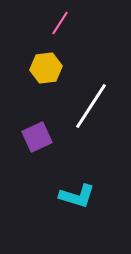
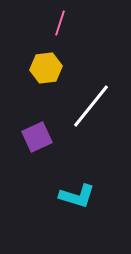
pink line: rotated 15 degrees counterclockwise
white line: rotated 6 degrees clockwise
